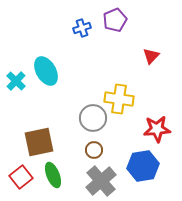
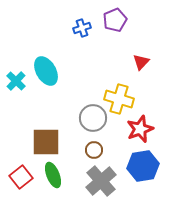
red triangle: moved 10 px left, 6 px down
yellow cross: rotated 8 degrees clockwise
red star: moved 17 px left; rotated 16 degrees counterclockwise
brown square: moved 7 px right; rotated 12 degrees clockwise
